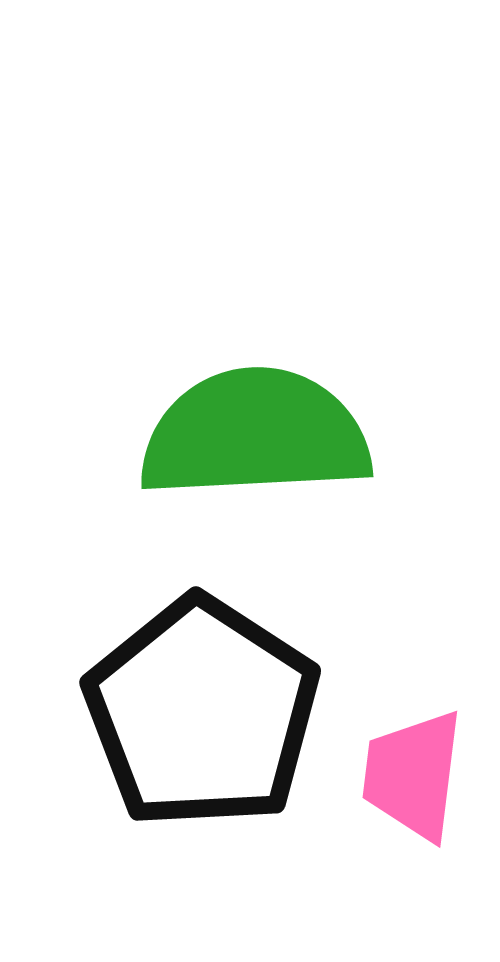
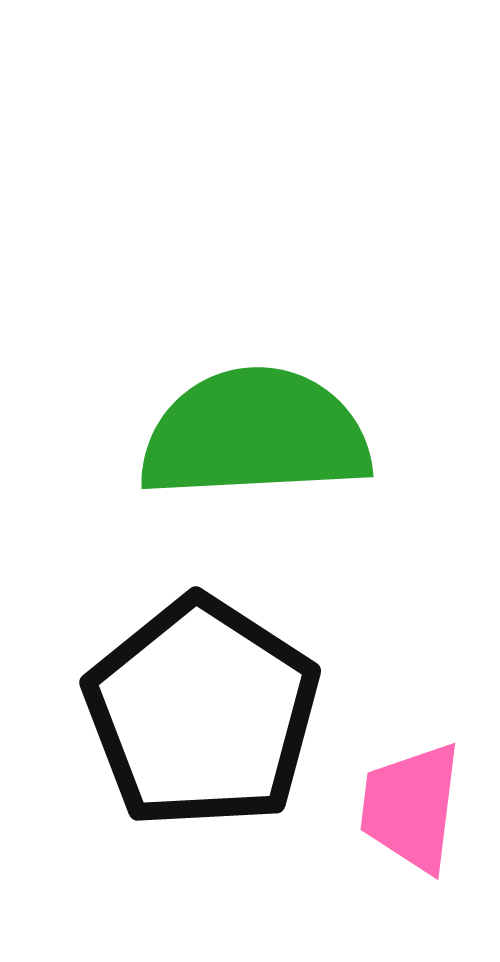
pink trapezoid: moved 2 px left, 32 px down
